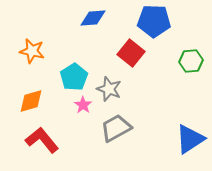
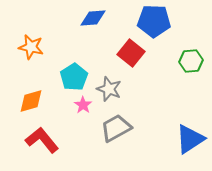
orange star: moved 1 px left, 4 px up
